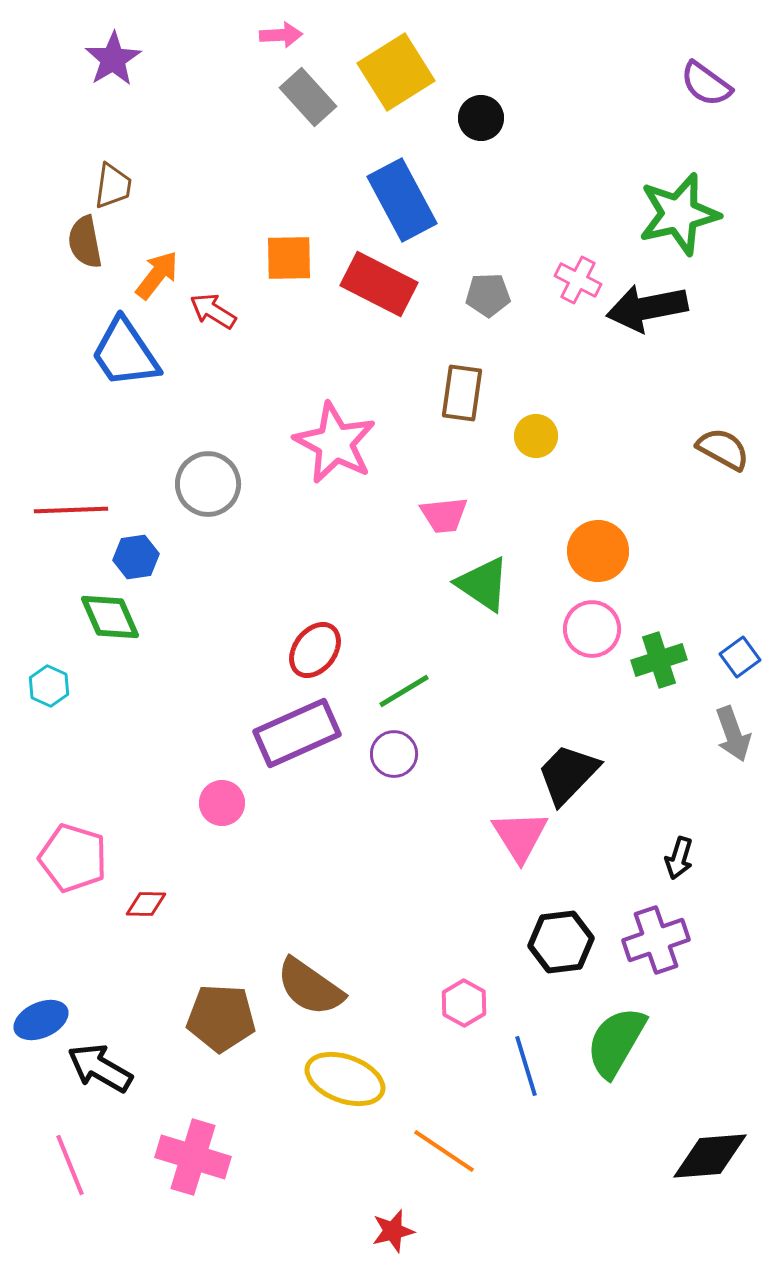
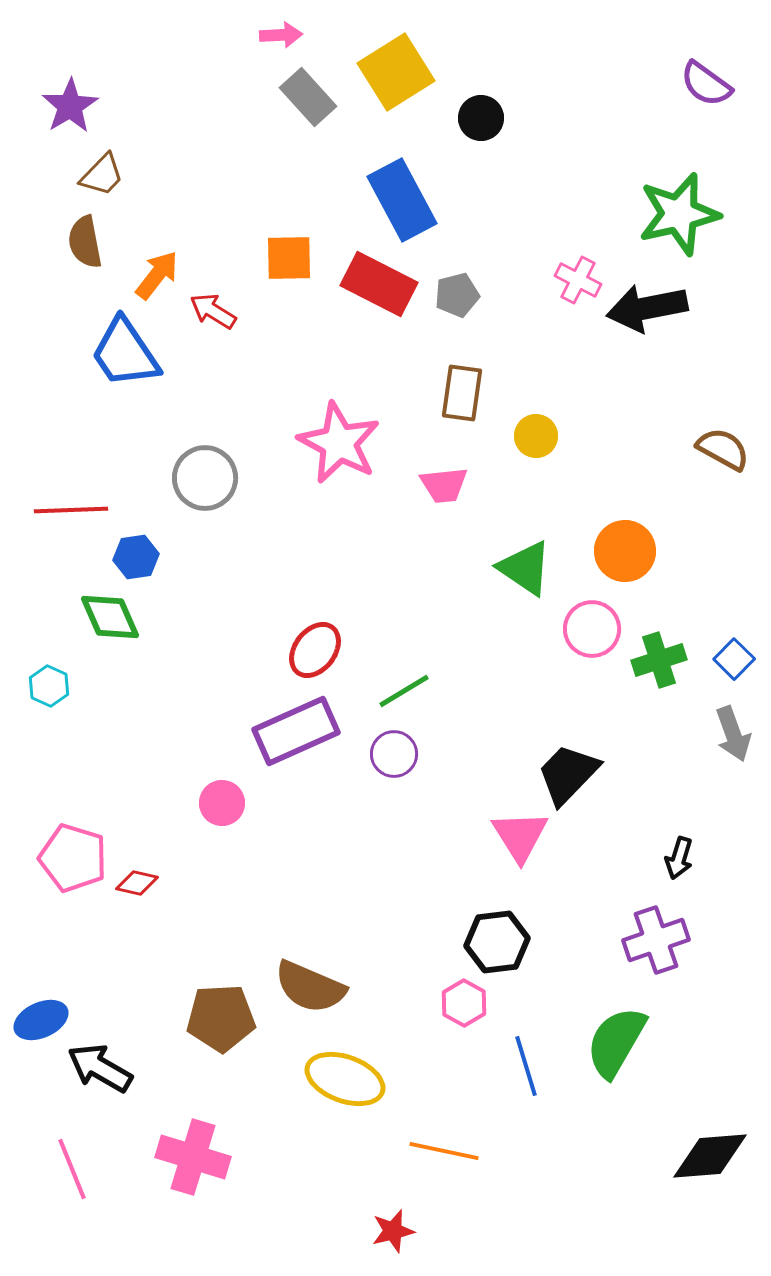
purple star at (113, 59): moved 43 px left, 47 px down
brown trapezoid at (113, 186): moved 11 px left, 11 px up; rotated 36 degrees clockwise
gray pentagon at (488, 295): moved 31 px left; rotated 12 degrees counterclockwise
pink star at (335, 443): moved 4 px right
gray circle at (208, 484): moved 3 px left, 6 px up
pink trapezoid at (444, 515): moved 30 px up
orange circle at (598, 551): moved 27 px right
green triangle at (483, 584): moved 42 px right, 16 px up
blue square at (740, 657): moved 6 px left, 2 px down; rotated 9 degrees counterclockwise
purple rectangle at (297, 733): moved 1 px left, 2 px up
red diamond at (146, 904): moved 9 px left, 21 px up; rotated 12 degrees clockwise
black hexagon at (561, 942): moved 64 px left
brown semicircle at (310, 987): rotated 12 degrees counterclockwise
brown pentagon at (221, 1018): rotated 6 degrees counterclockwise
orange line at (444, 1151): rotated 22 degrees counterclockwise
pink line at (70, 1165): moved 2 px right, 4 px down
